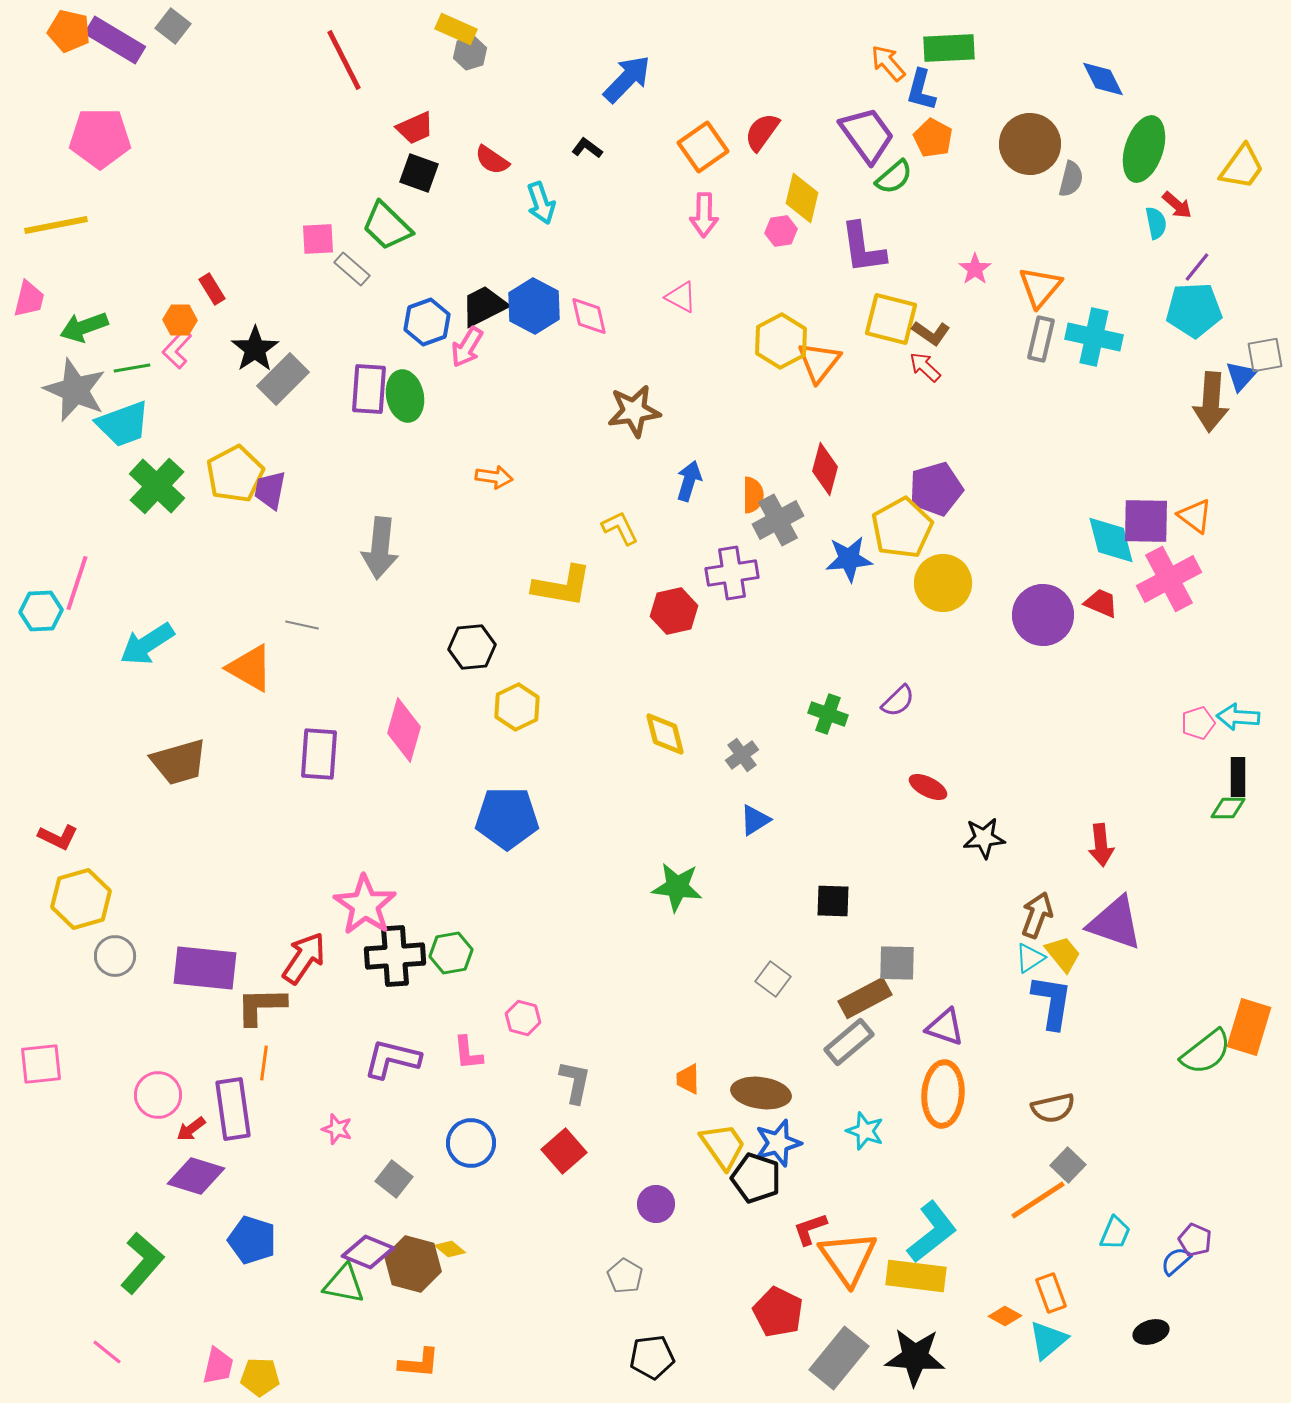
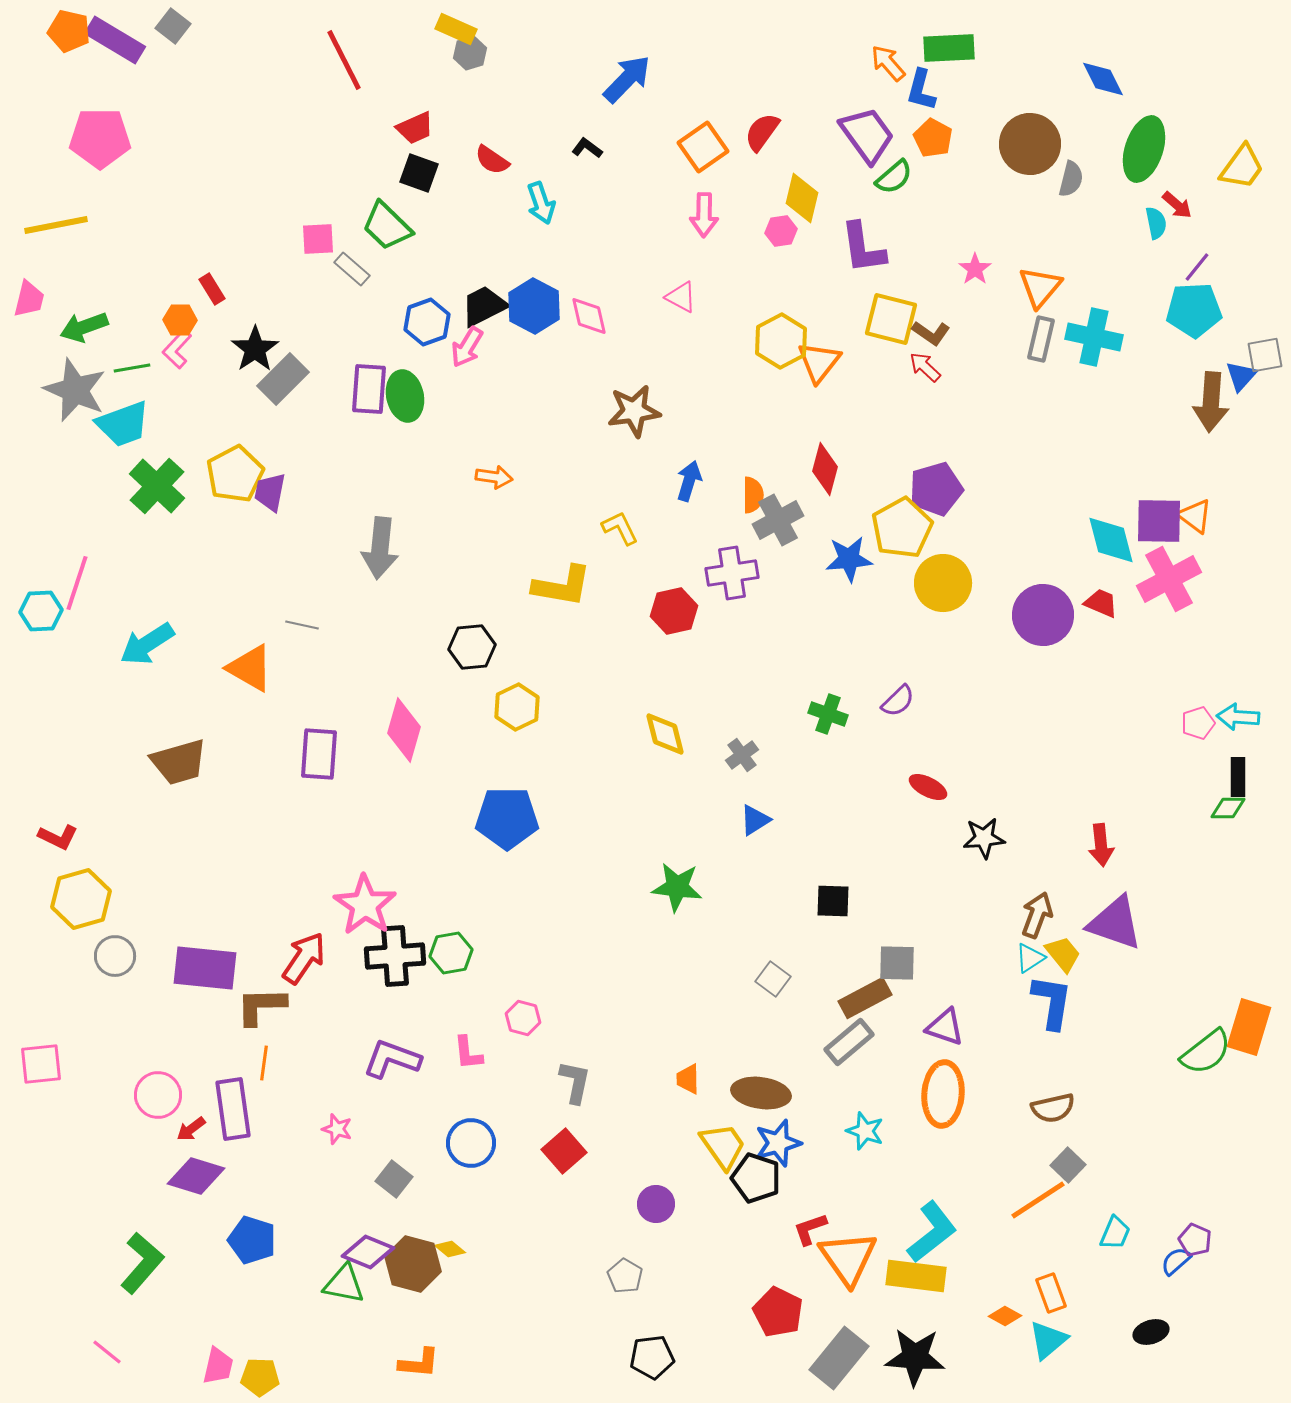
purple trapezoid at (270, 490): moved 2 px down
purple square at (1146, 521): moved 13 px right
purple L-shape at (392, 1059): rotated 6 degrees clockwise
